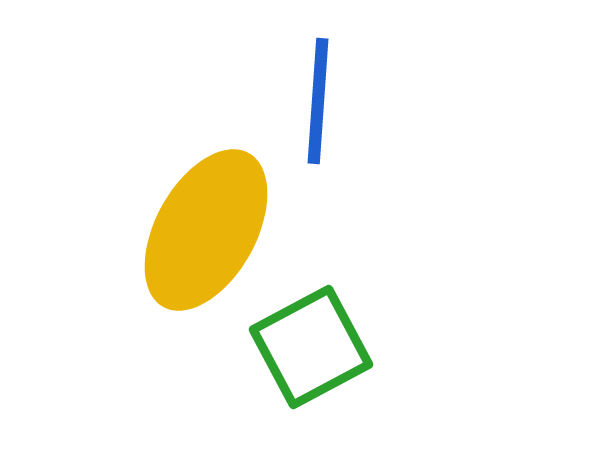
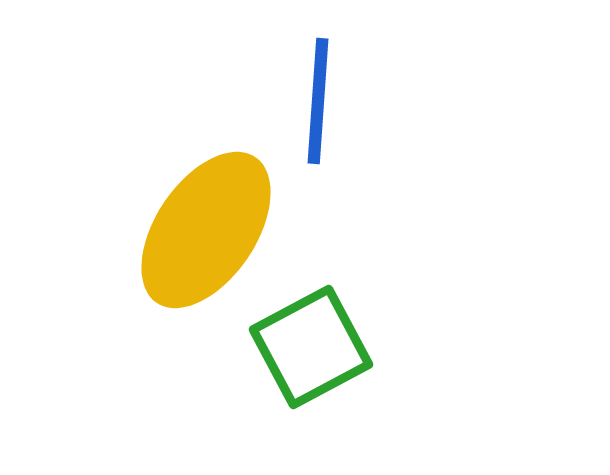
yellow ellipse: rotated 5 degrees clockwise
